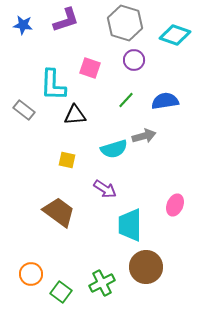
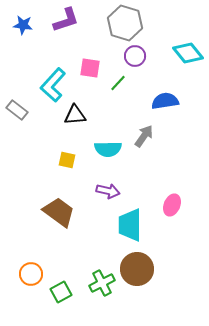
cyan diamond: moved 13 px right, 18 px down; rotated 32 degrees clockwise
purple circle: moved 1 px right, 4 px up
pink square: rotated 10 degrees counterclockwise
cyan L-shape: rotated 40 degrees clockwise
green line: moved 8 px left, 17 px up
gray rectangle: moved 7 px left
gray arrow: rotated 40 degrees counterclockwise
cyan semicircle: moved 6 px left; rotated 16 degrees clockwise
purple arrow: moved 3 px right, 2 px down; rotated 20 degrees counterclockwise
pink ellipse: moved 3 px left
brown circle: moved 9 px left, 2 px down
green square: rotated 25 degrees clockwise
